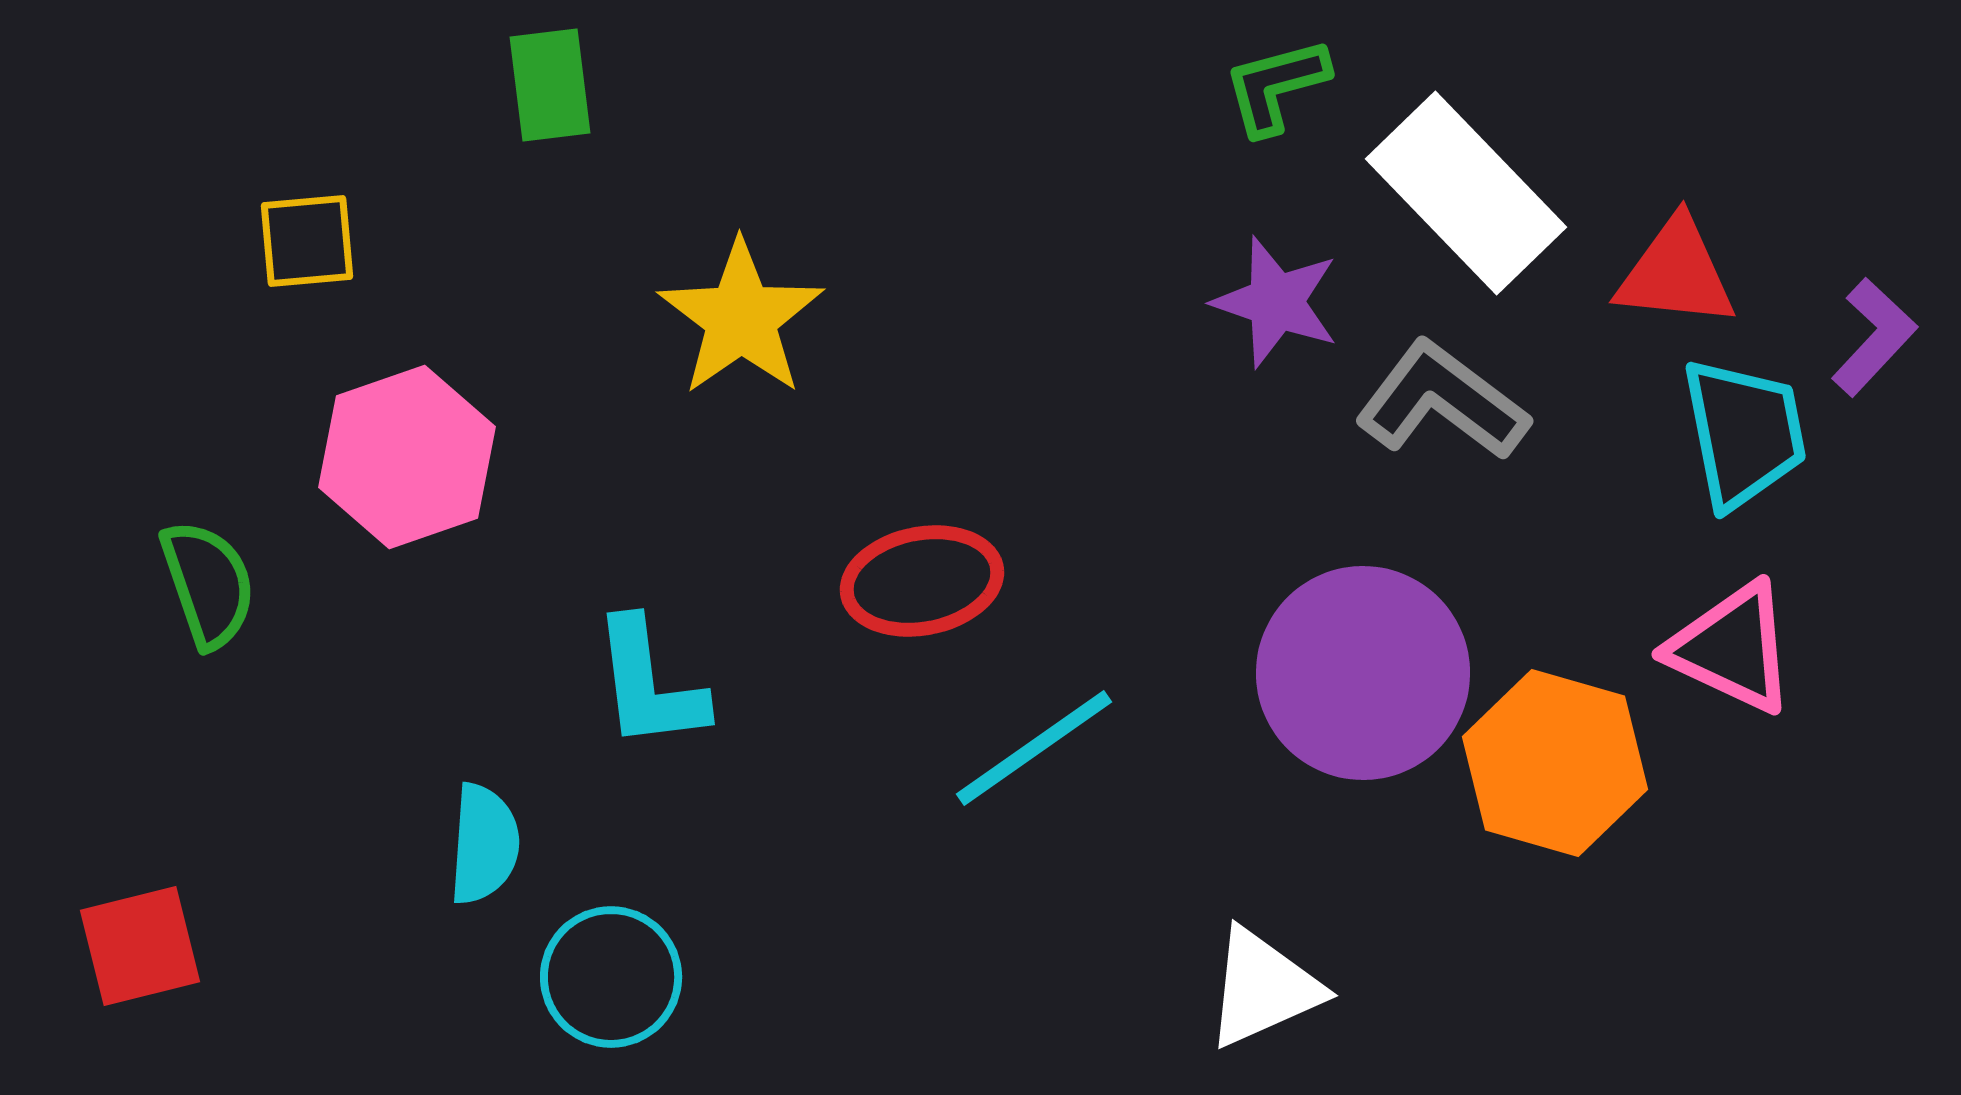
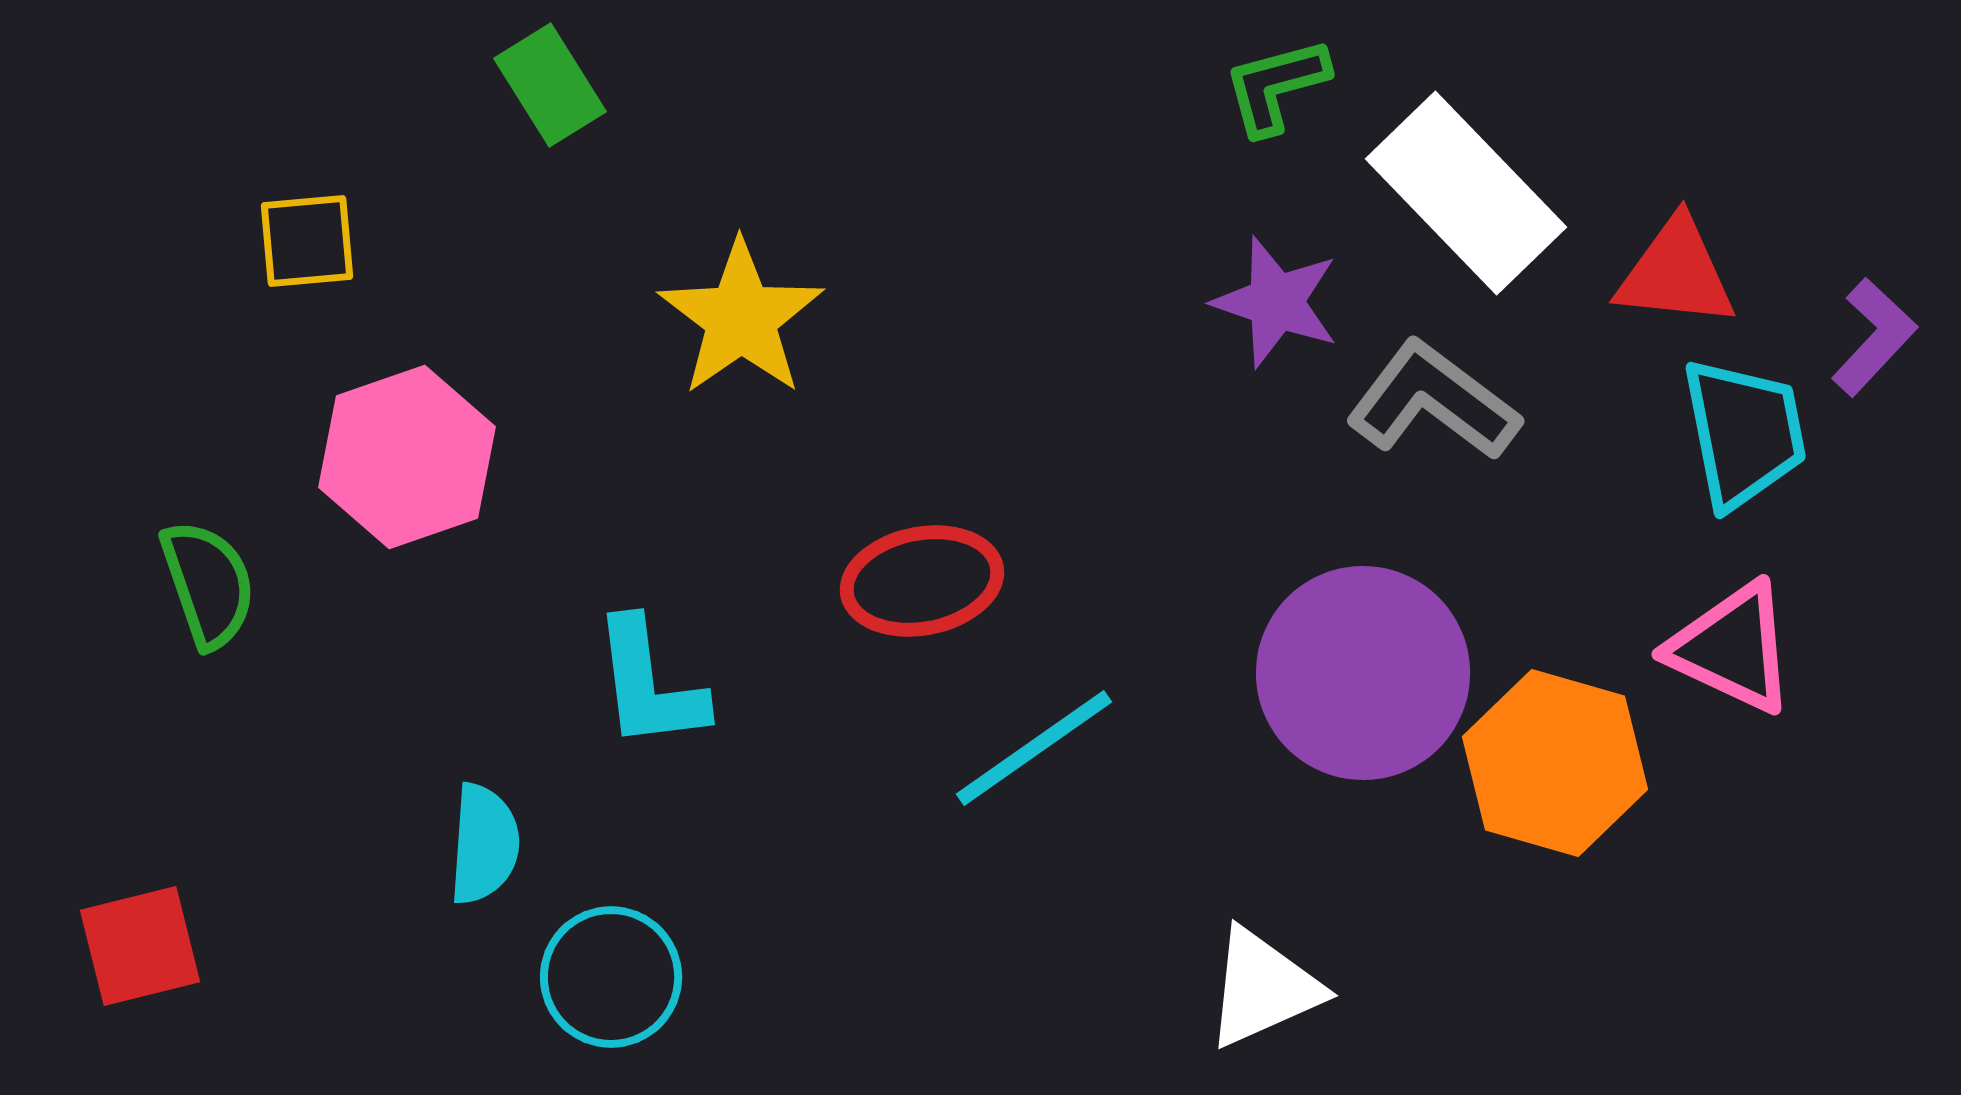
green rectangle: rotated 25 degrees counterclockwise
gray L-shape: moved 9 px left
